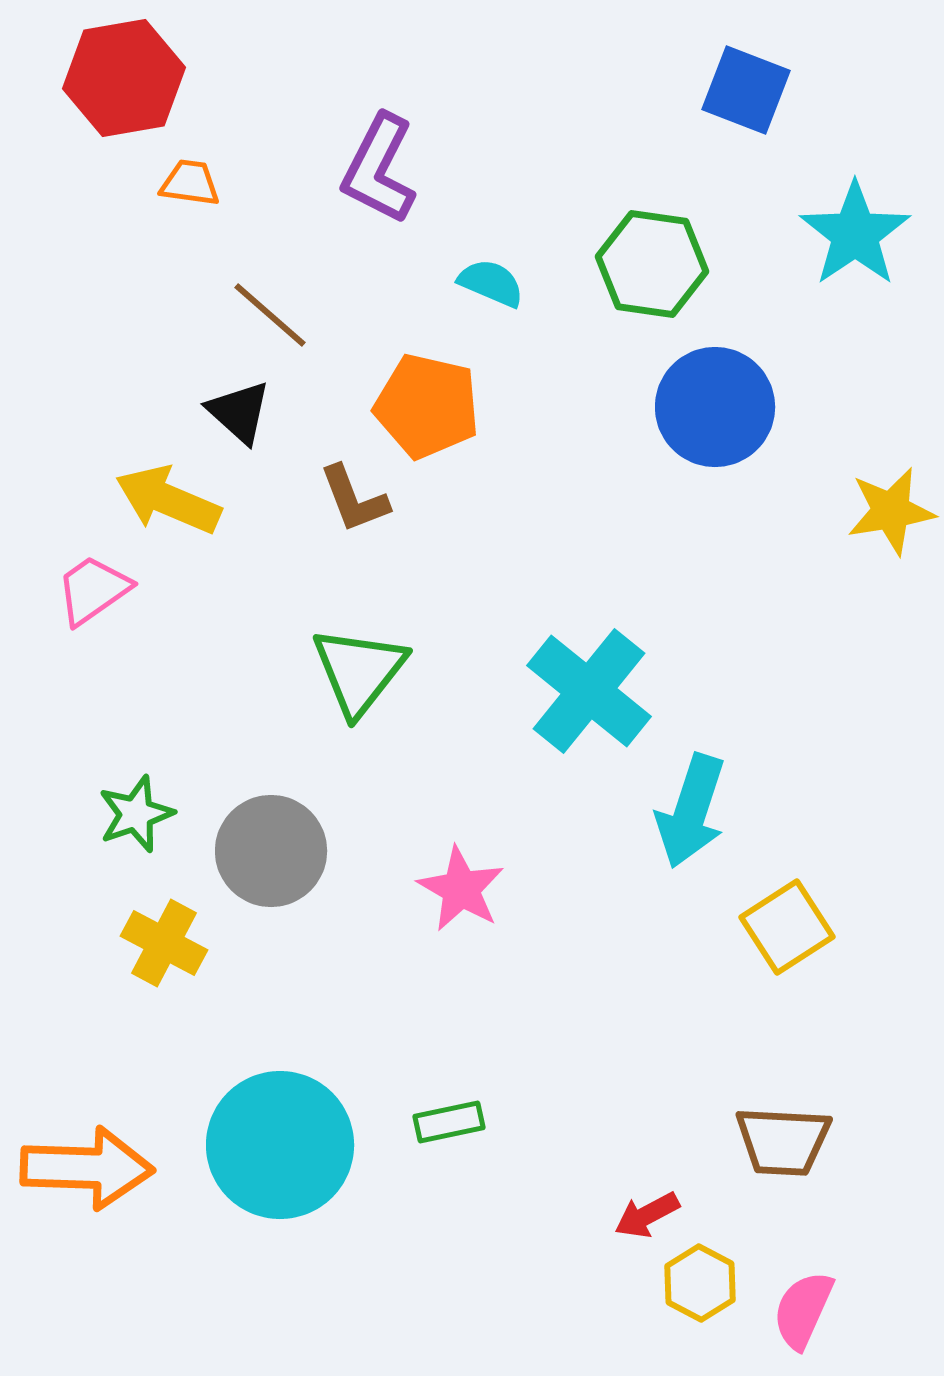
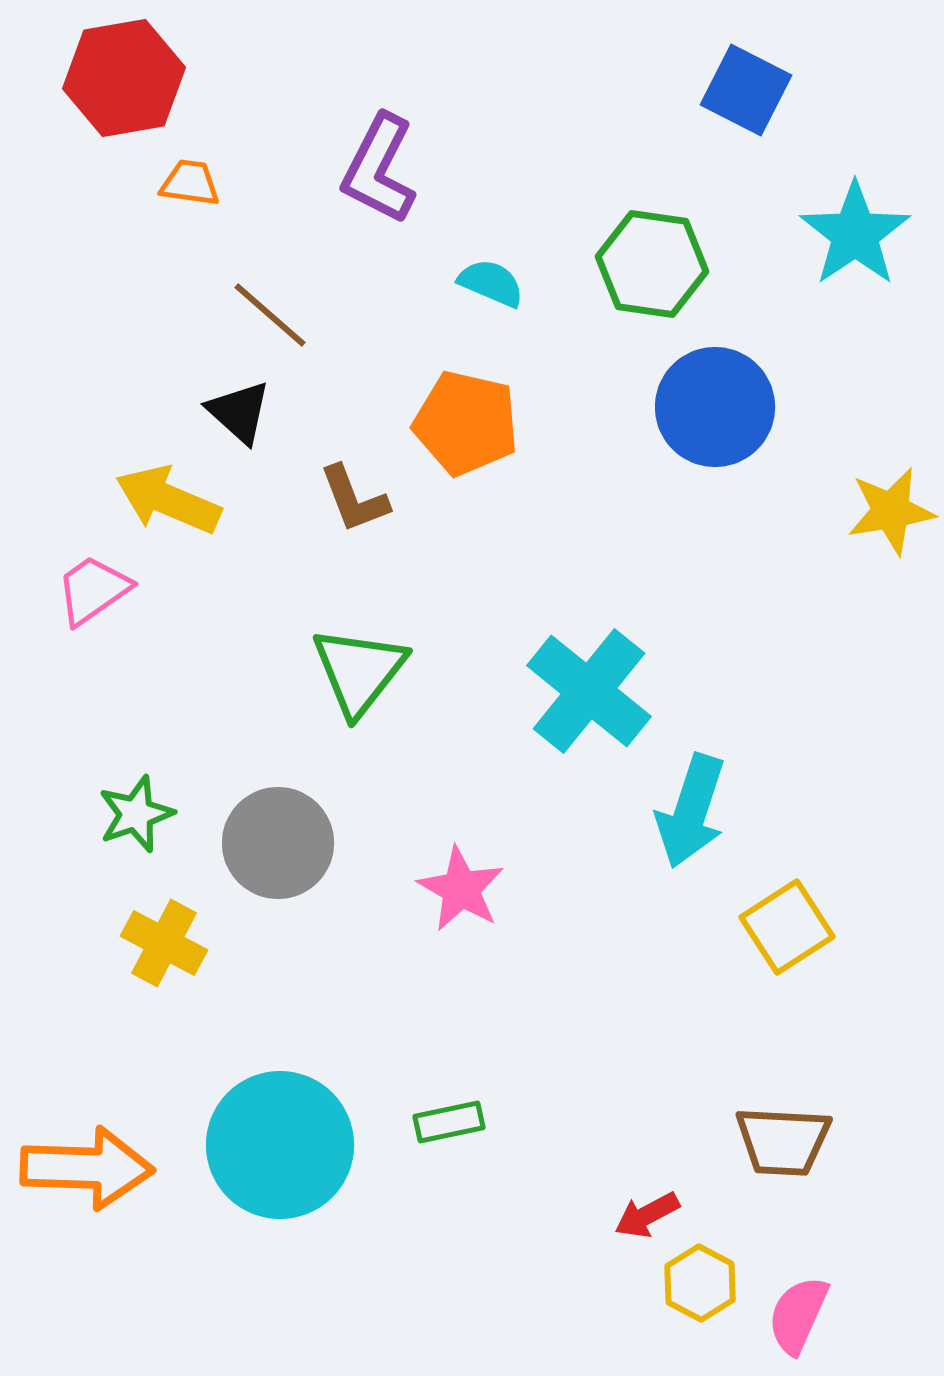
blue square: rotated 6 degrees clockwise
orange pentagon: moved 39 px right, 17 px down
gray circle: moved 7 px right, 8 px up
pink semicircle: moved 5 px left, 5 px down
